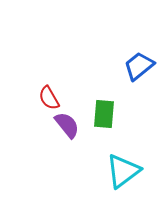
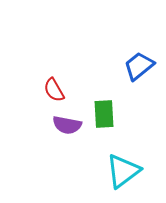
red semicircle: moved 5 px right, 8 px up
green rectangle: rotated 8 degrees counterclockwise
purple semicircle: rotated 140 degrees clockwise
